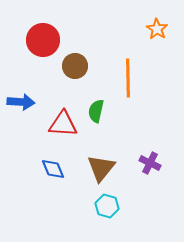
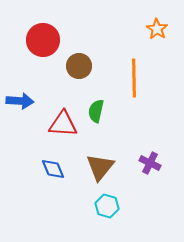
brown circle: moved 4 px right
orange line: moved 6 px right
blue arrow: moved 1 px left, 1 px up
brown triangle: moved 1 px left, 1 px up
